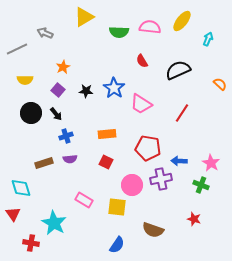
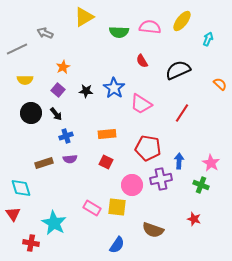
blue arrow: rotated 91 degrees clockwise
pink rectangle: moved 8 px right, 8 px down
